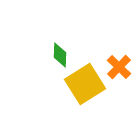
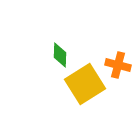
orange cross: moved 1 px left, 2 px up; rotated 30 degrees counterclockwise
